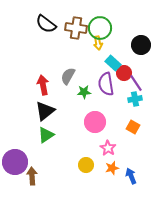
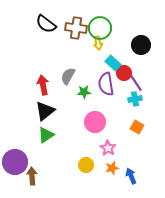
orange square: moved 4 px right
